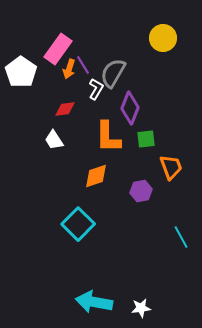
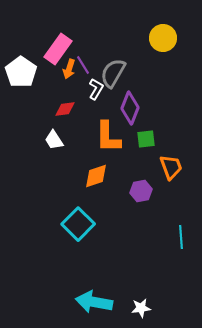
cyan line: rotated 25 degrees clockwise
